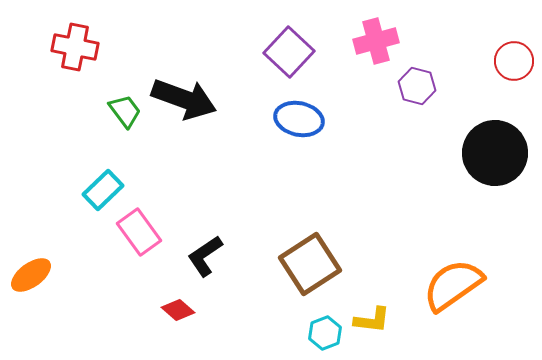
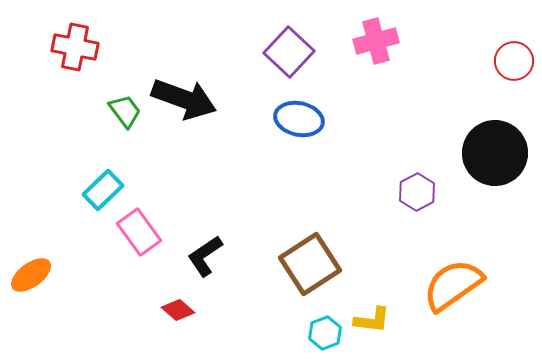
purple hexagon: moved 106 px down; rotated 18 degrees clockwise
